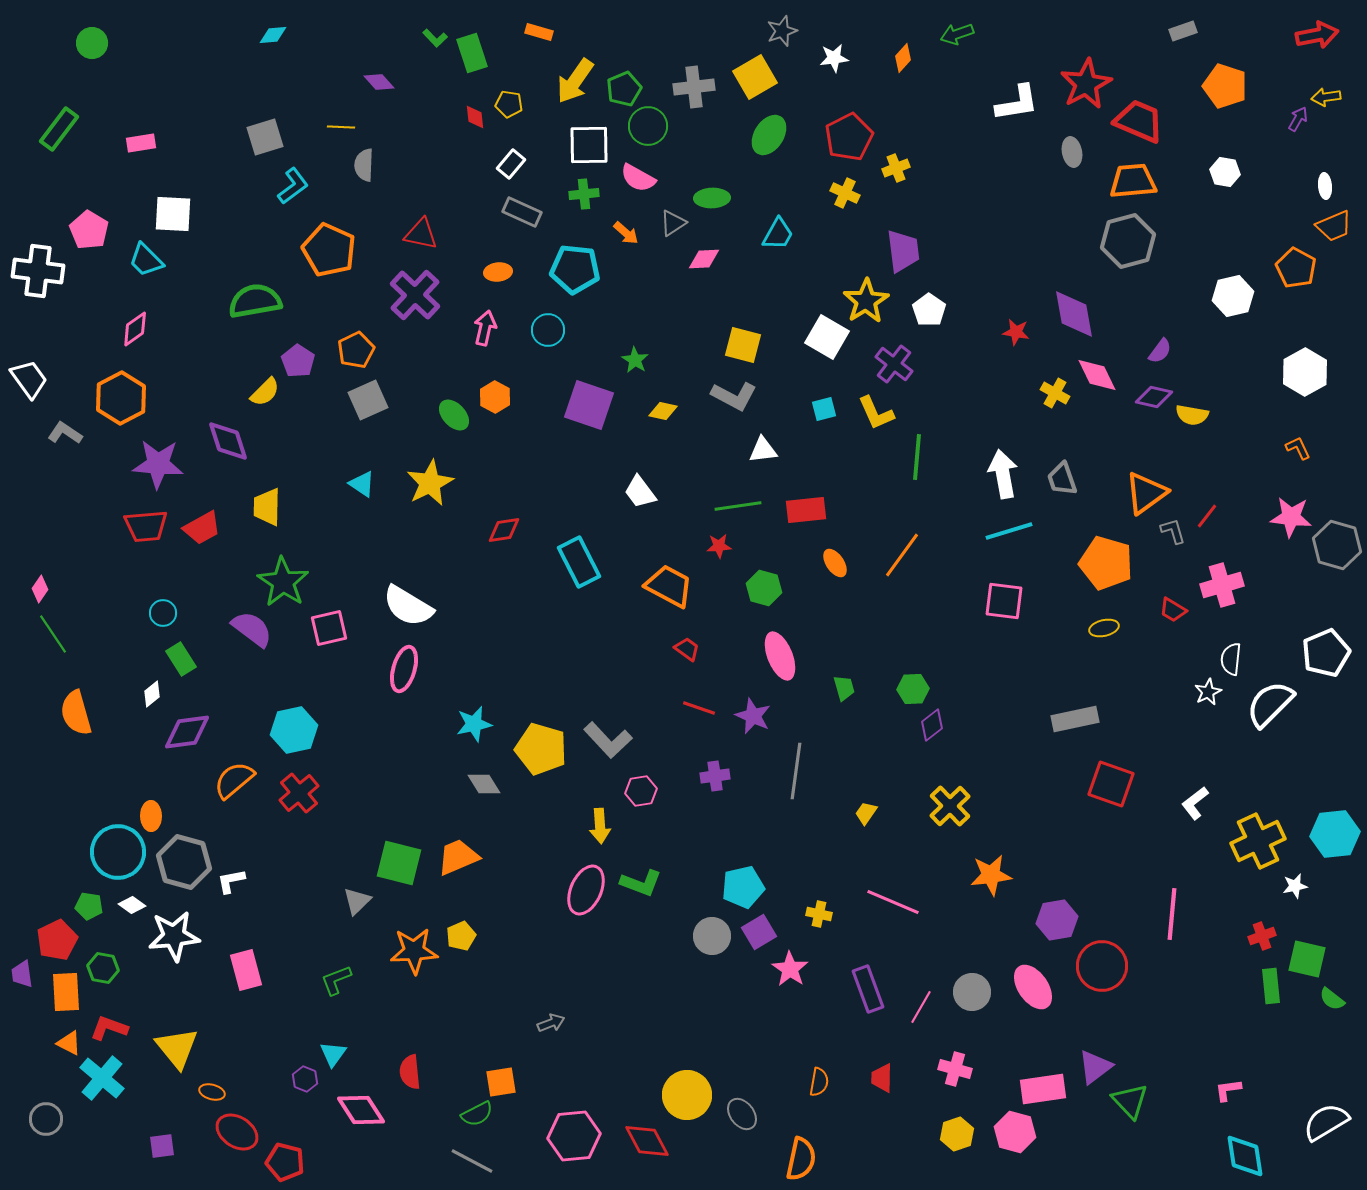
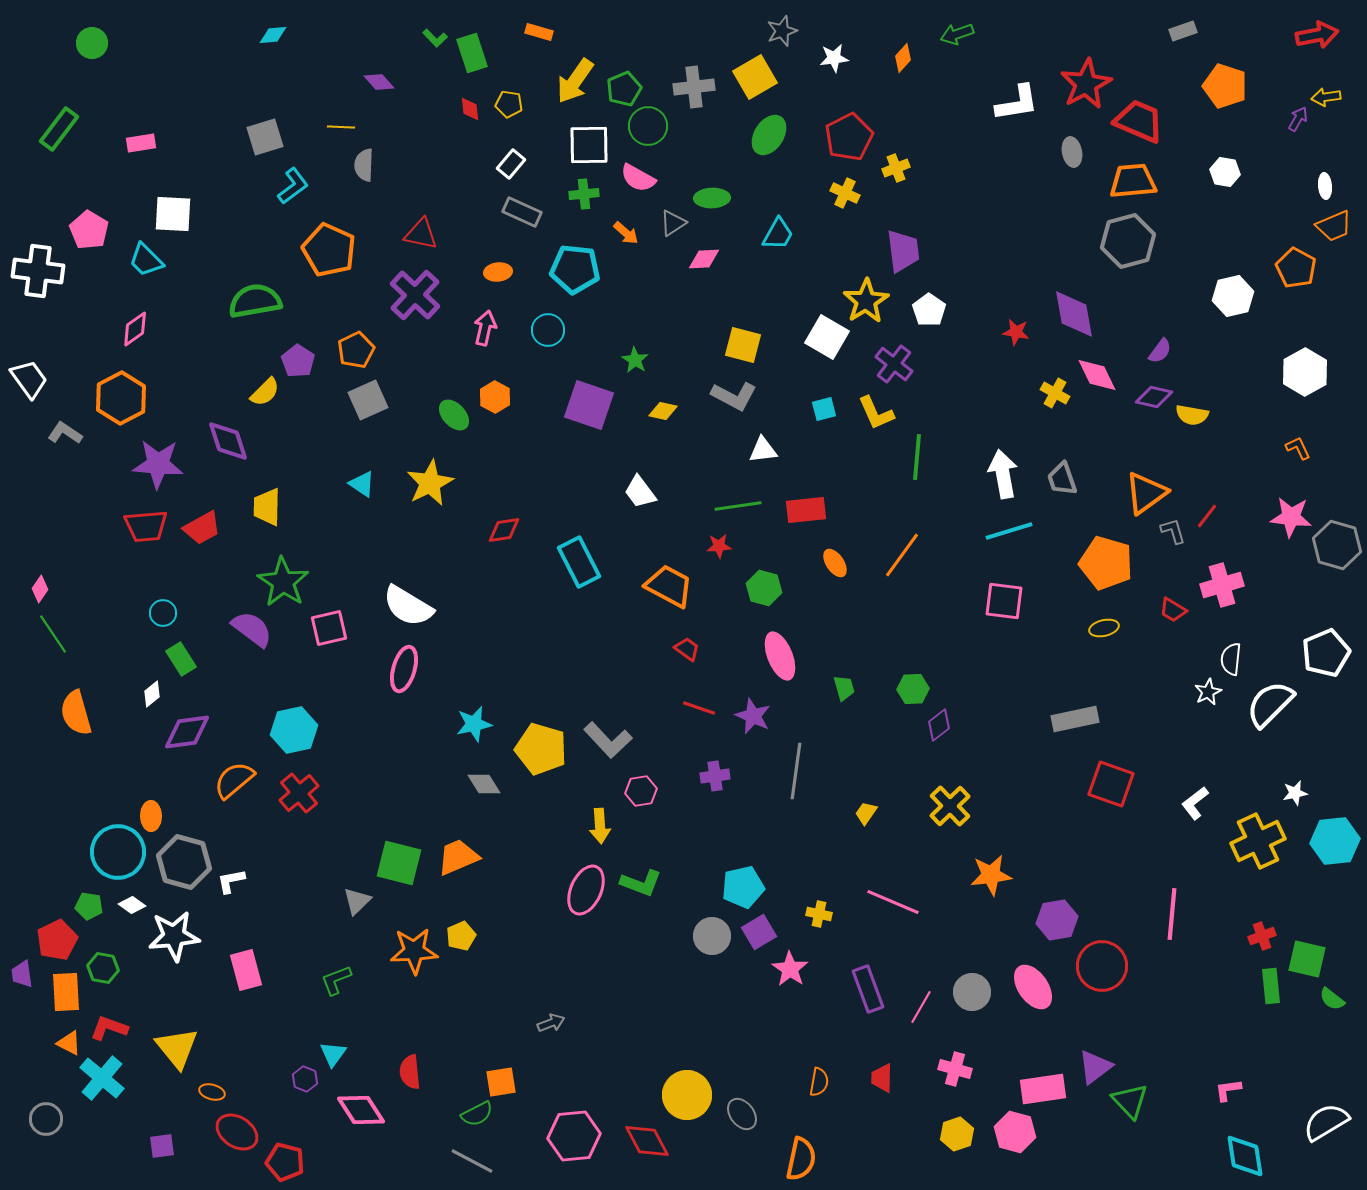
red diamond at (475, 117): moved 5 px left, 8 px up
purple diamond at (932, 725): moved 7 px right
cyan hexagon at (1335, 834): moved 7 px down
white star at (1295, 886): moved 93 px up
